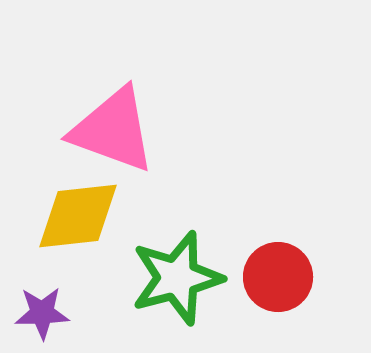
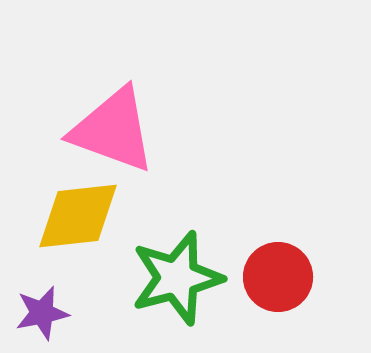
purple star: rotated 10 degrees counterclockwise
